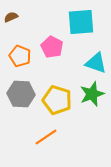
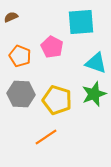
green star: moved 2 px right
